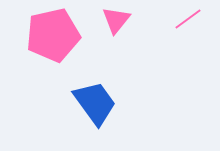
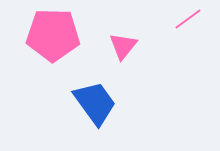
pink triangle: moved 7 px right, 26 px down
pink pentagon: rotated 14 degrees clockwise
